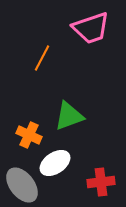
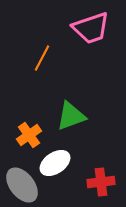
green triangle: moved 2 px right
orange cross: rotated 30 degrees clockwise
